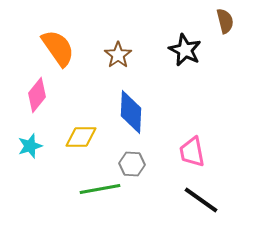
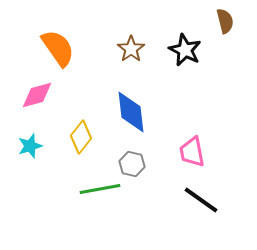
brown star: moved 13 px right, 6 px up
pink diamond: rotated 36 degrees clockwise
blue diamond: rotated 9 degrees counterclockwise
yellow diamond: rotated 52 degrees counterclockwise
gray hexagon: rotated 10 degrees clockwise
